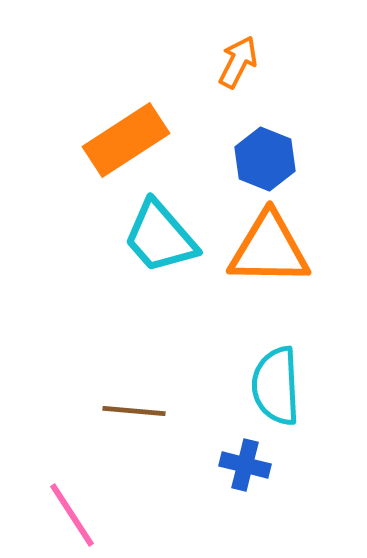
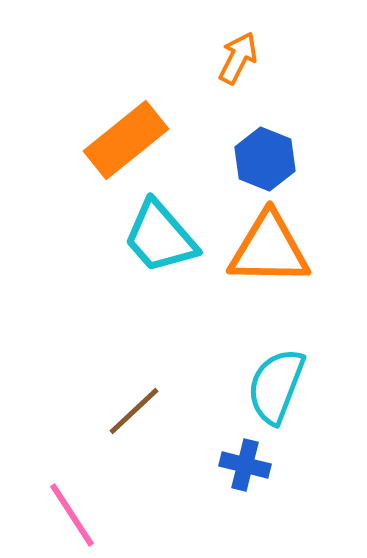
orange arrow: moved 4 px up
orange rectangle: rotated 6 degrees counterclockwise
cyan semicircle: rotated 24 degrees clockwise
brown line: rotated 48 degrees counterclockwise
